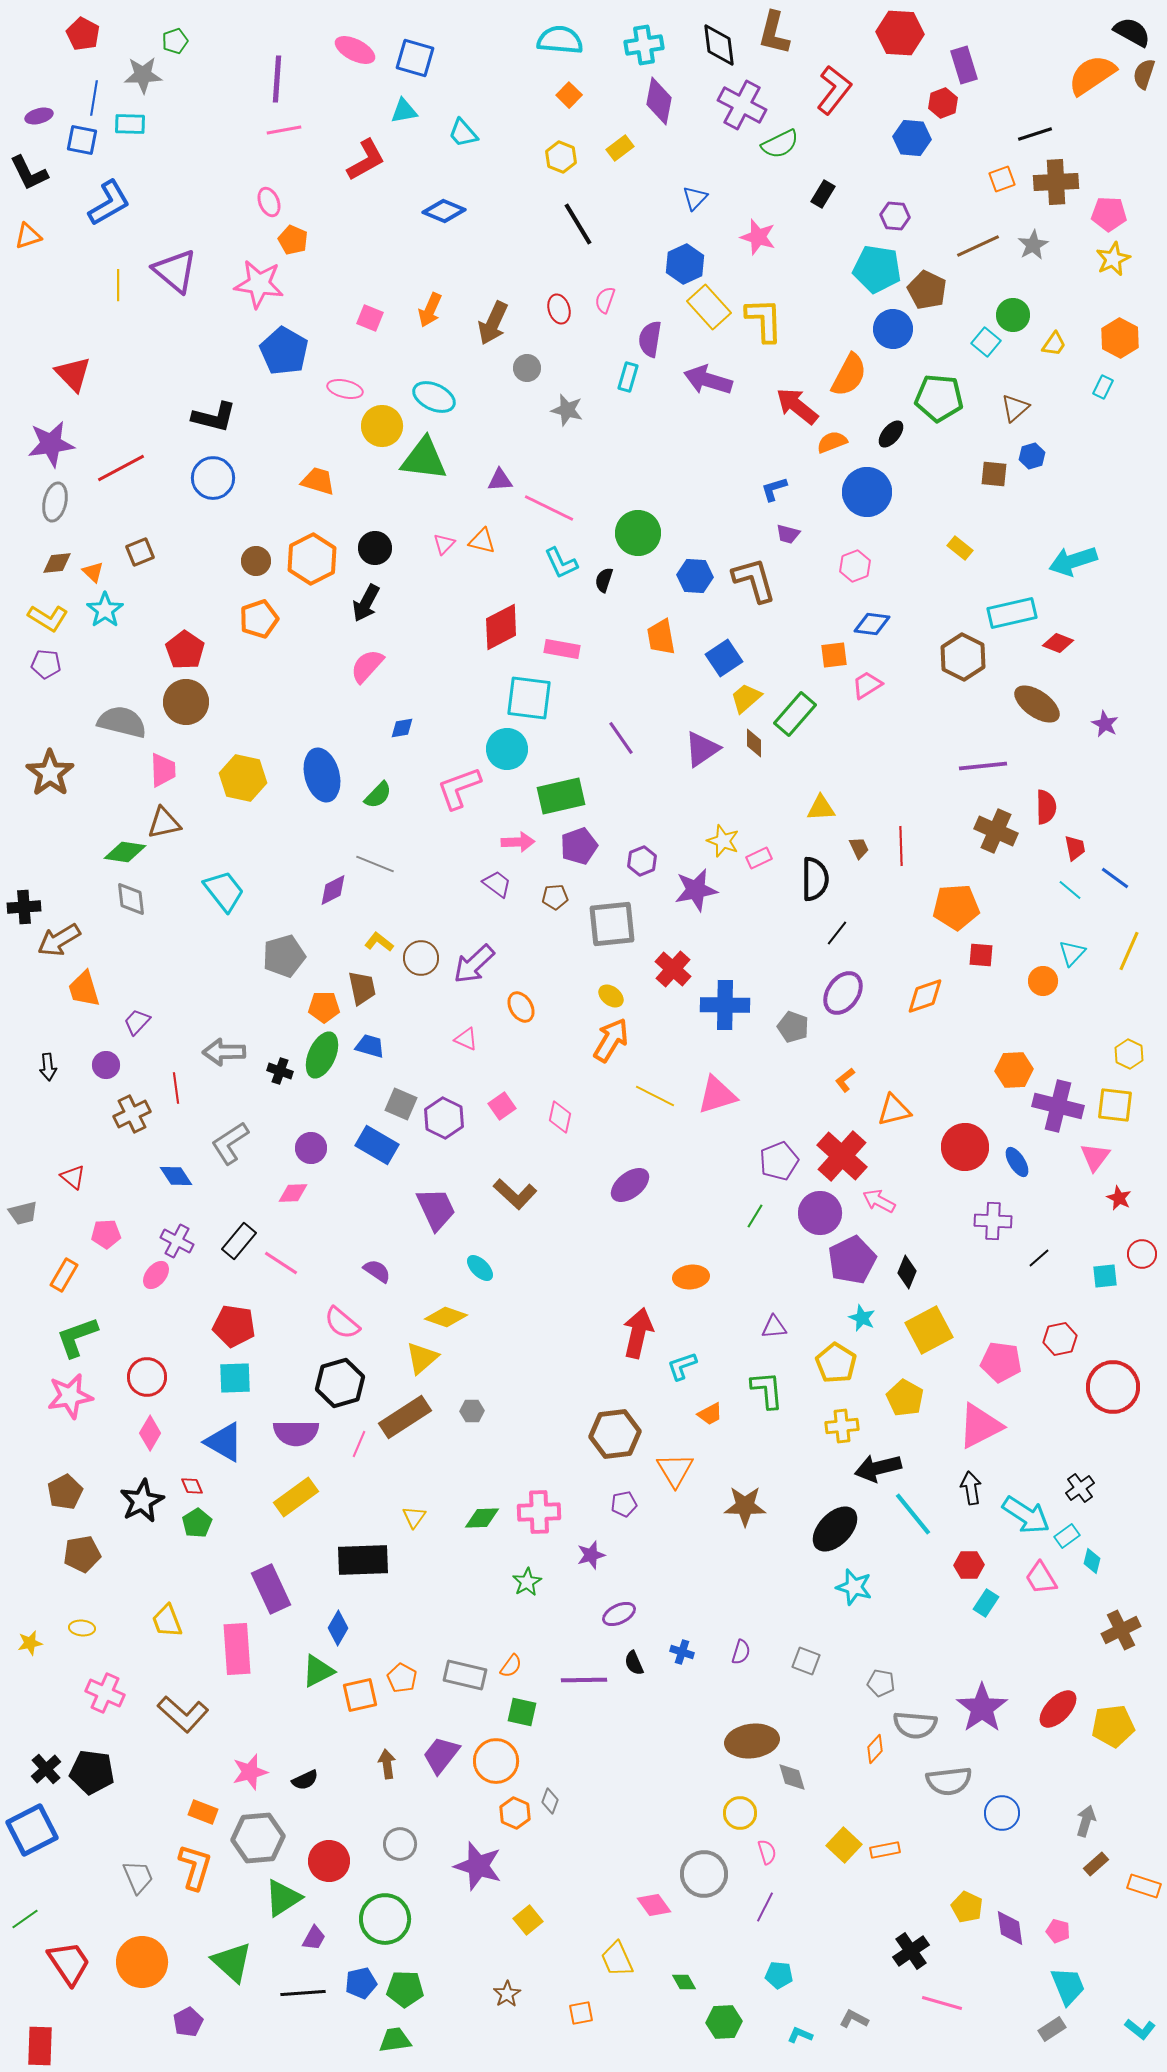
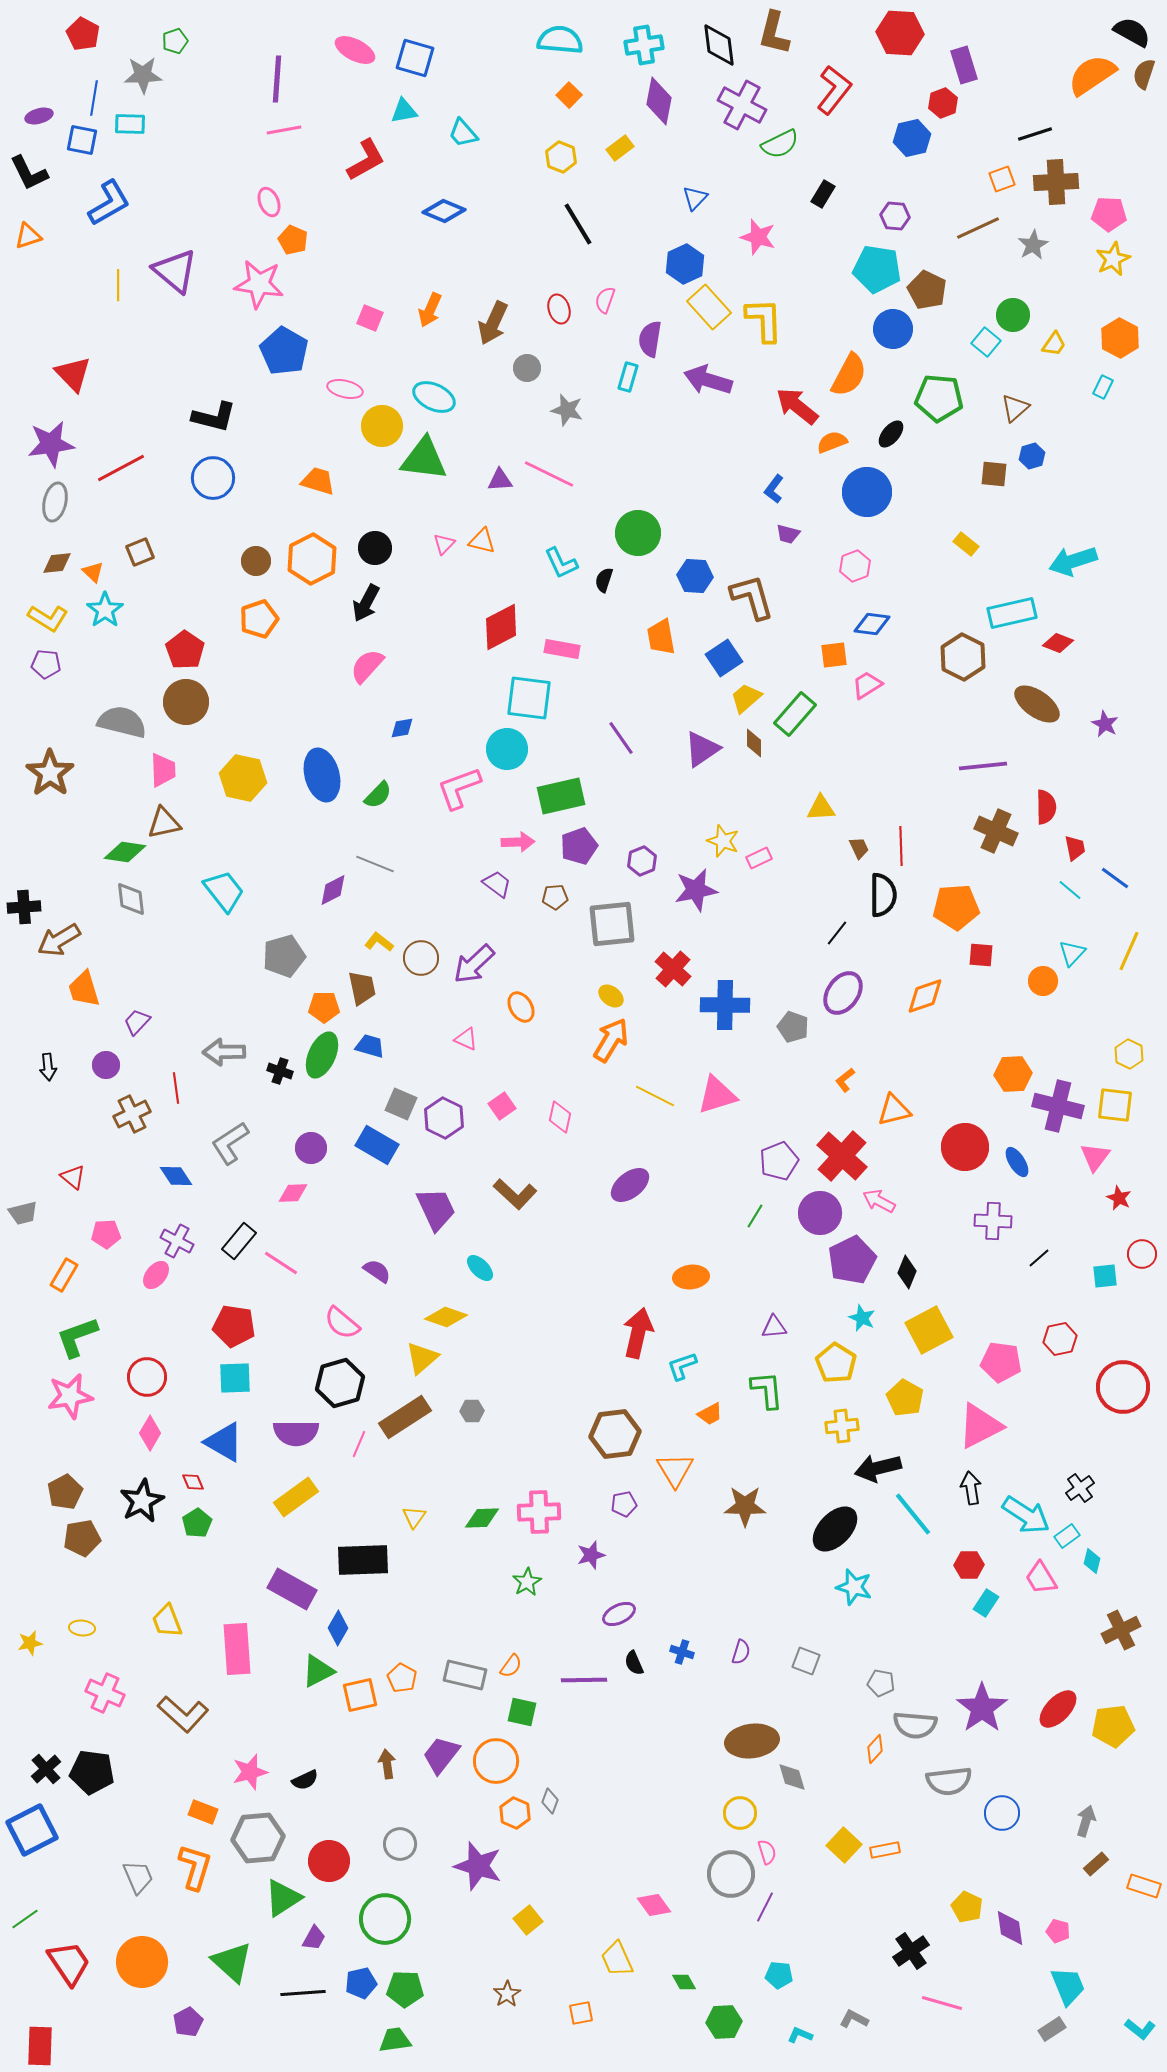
blue hexagon at (912, 138): rotated 18 degrees counterclockwise
brown line at (978, 246): moved 18 px up
blue L-shape at (774, 489): rotated 36 degrees counterclockwise
pink line at (549, 508): moved 34 px up
yellow rectangle at (960, 548): moved 6 px right, 4 px up
brown L-shape at (754, 580): moved 2 px left, 17 px down
black semicircle at (815, 879): moved 68 px right, 16 px down
orange hexagon at (1014, 1070): moved 1 px left, 4 px down
red circle at (1113, 1387): moved 10 px right
red diamond at (192, 1486): moved 1 px right, 4 px up
brown pentagon at (82, 1554): moved 16 px up
purple rectangle at (271, 1589): moved 21 px right; rotated 36 degrees counterclockwise
gray circle at (704, 1874): moved 27 px right
